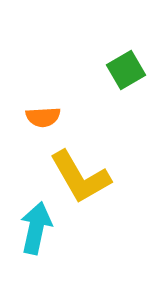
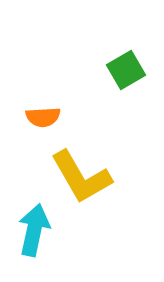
yellow L-shape: moved 1 px right
cyan arrow: moved 2 px left, 2 px down
